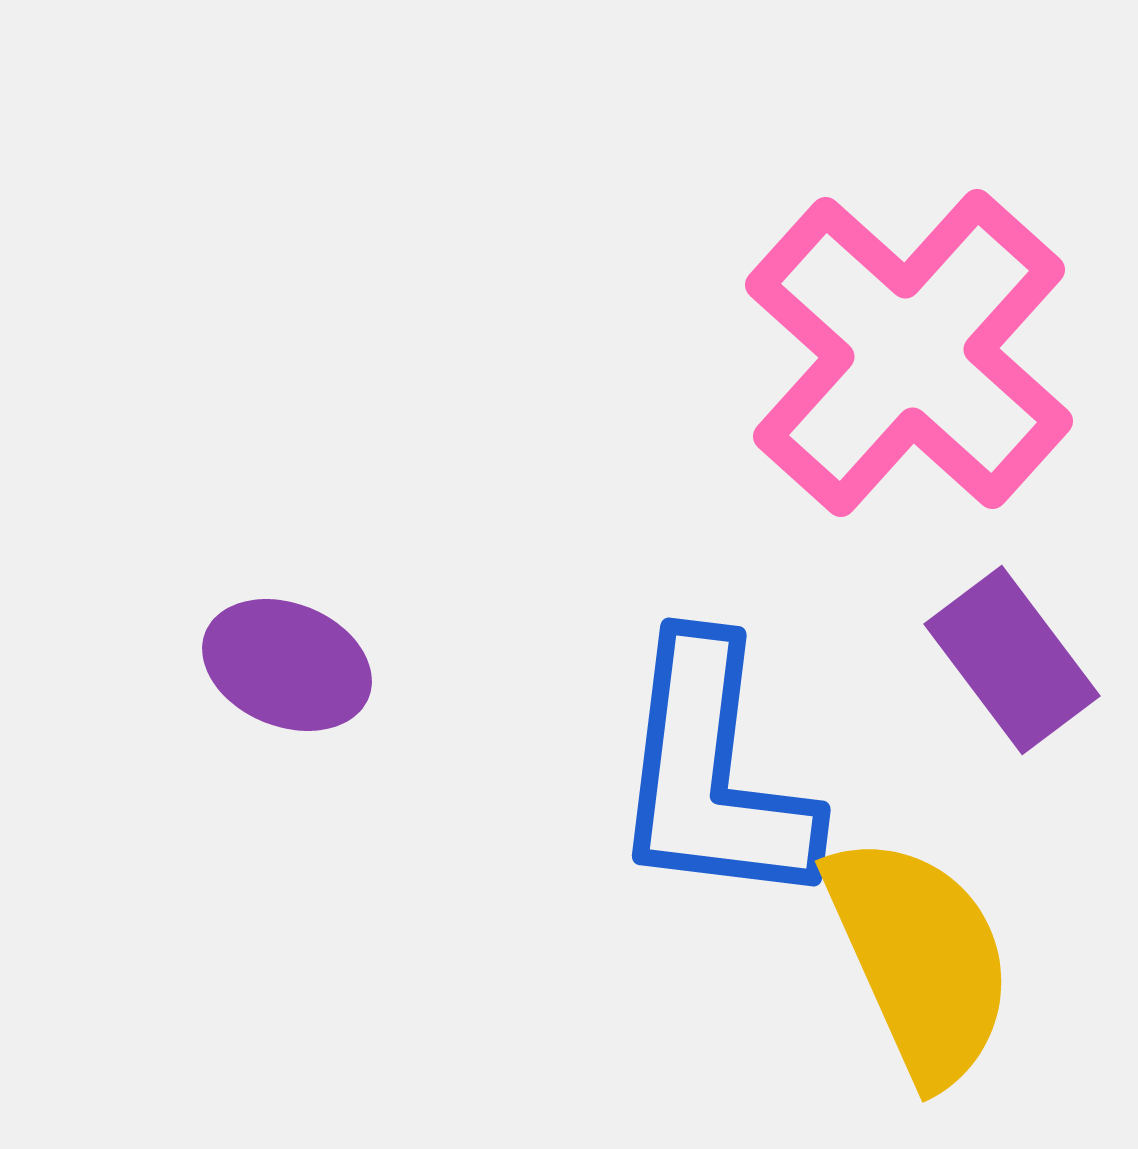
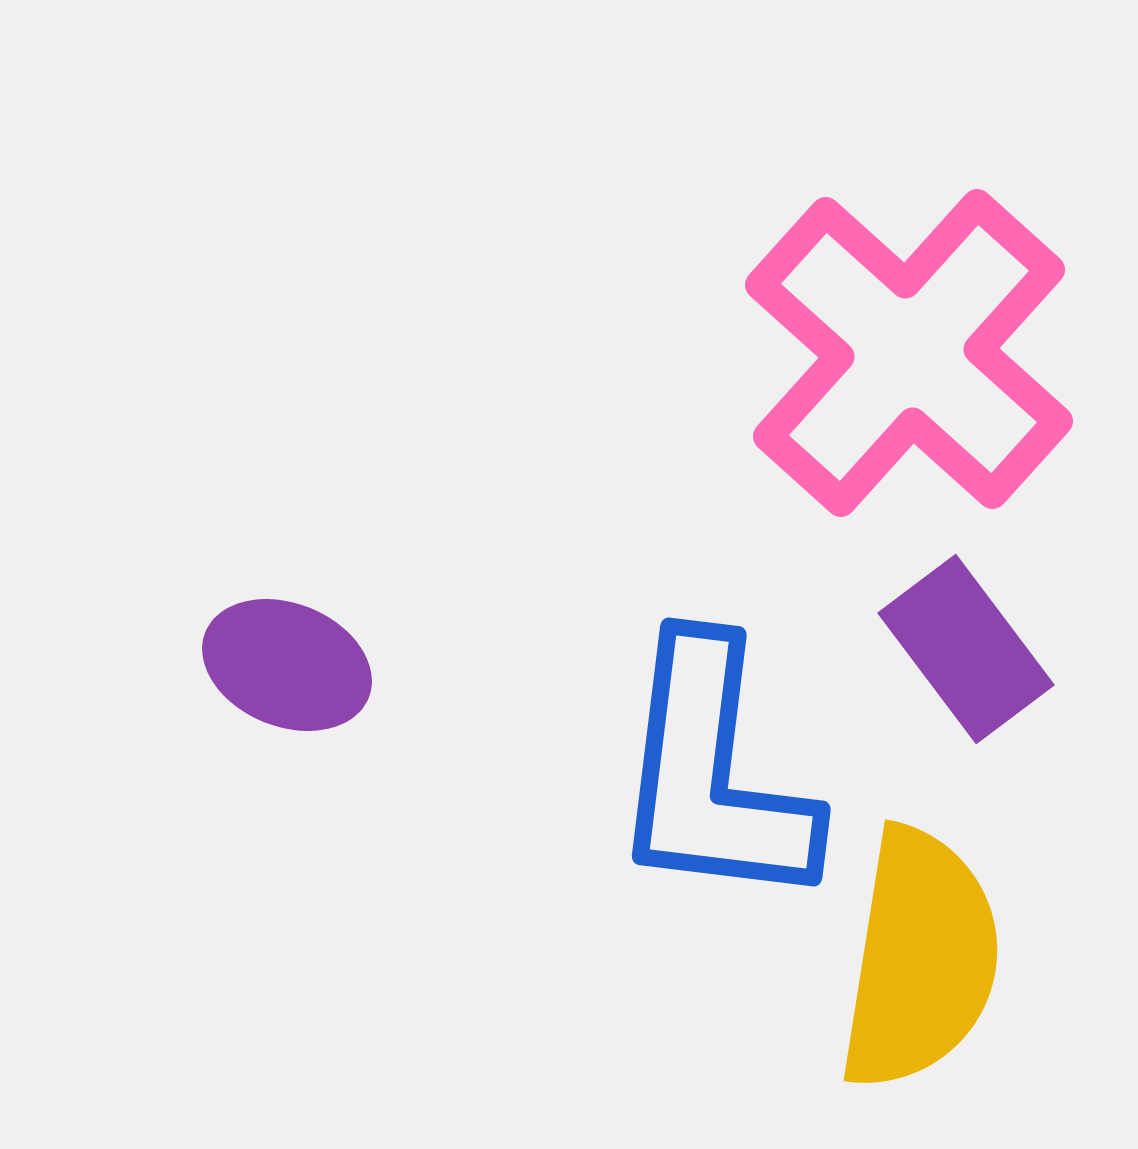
purple rectangle: moved 46 px left, 11 px up
yellow semicircle: rotated 33 degrees clockwise
